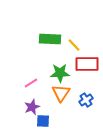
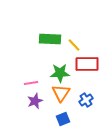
pink line: rotated 24 degrees clockwise
purple star: moved 3 px right, 6 px up
blue square: moved 20 px right, 2 px up; rotated 24 degrees counterclockwise
